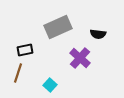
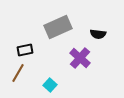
brown line: rotated 12 degrees clockwise
